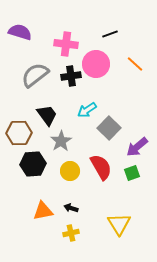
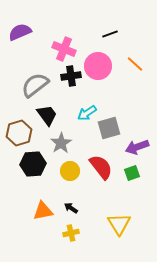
purple semicircle: rotated 40 degrees counterclockwise
pink cross: moved 2 px left, 5 px down; rotated 15 degrees clockwise
pink circle: moved 2 px right, 2 px down
gray semicircle: moved 10 px down
cyan arrow: moved 3 px down
gray square: rotated 30 degrees clockwise
brown hexagon: rotated 15 degrees counterclockwise
gray star: moved 2 px down
purple arrow: rotated 20 degrees clockwise
red semicircle: rotated 8 degrees counterclockwise
black arrow: rotated 16 degrees clockwise
